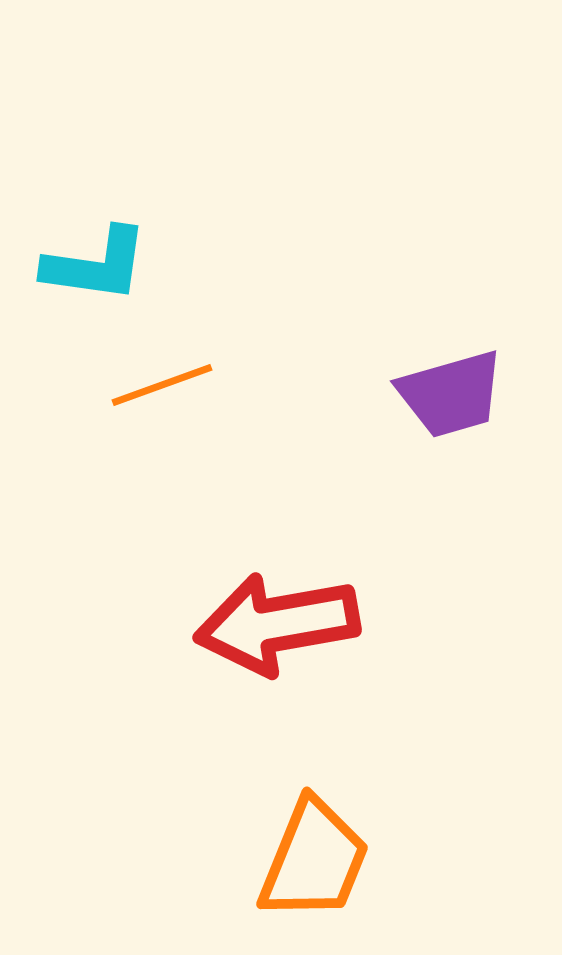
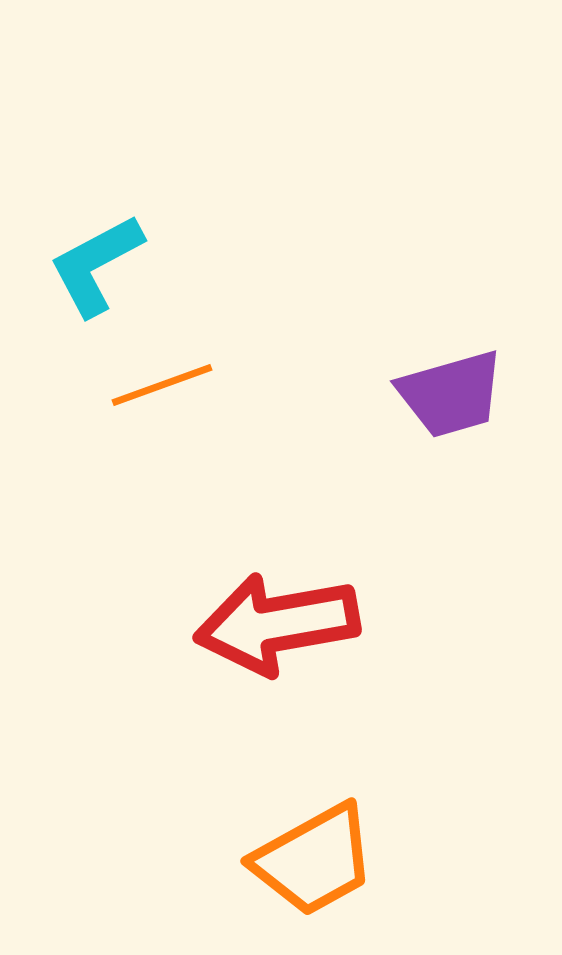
cyan L-shape: rotated 144 degrees clockwise
orange trapezoid: rotated 39 degrees clockwise
